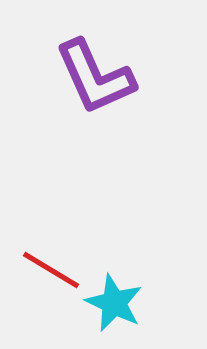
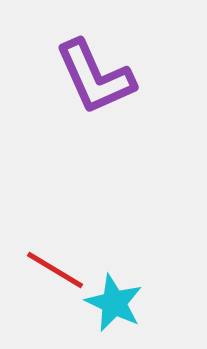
red line: moved 4 px right
